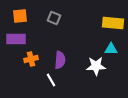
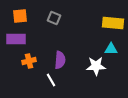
orange cross: moved 2 px left, 2 px down
